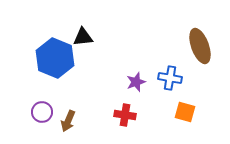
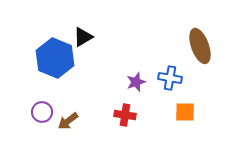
black triangle: rotated 25 degrees counterclockwise
orange square: rotated 15 degrees counterclockwise
brown arrow: rotated 30 degrees clockwise
